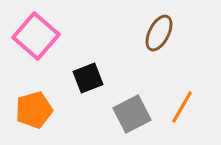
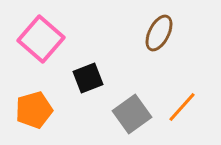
pink square: moved 5 px right, 3 px down
orange line: rotated 12 degrees clockwise
gray square: rotated 9 degrees counterclockwise
